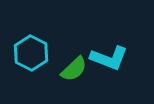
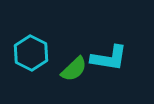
cyan L-shape: rotated 12 degrees counterclockwise
